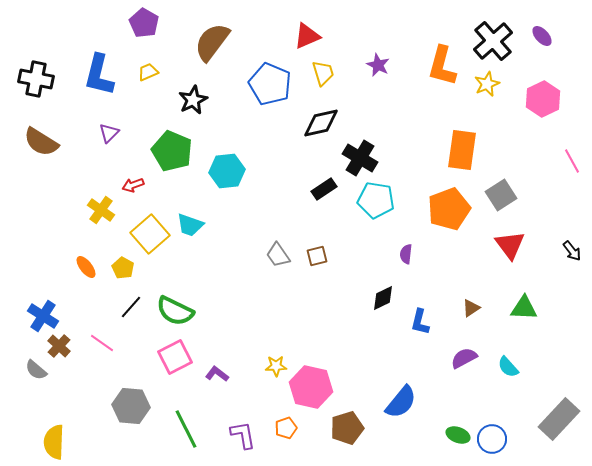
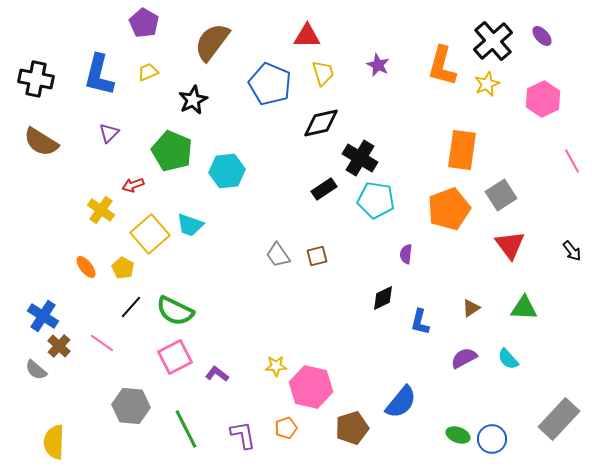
red triangle at (307, 36): rotated 24 degrees clockwise
cyan semicircle at (508, 367): moved 8 px up
brown pentagon at (347, 428): moved 5 px right
